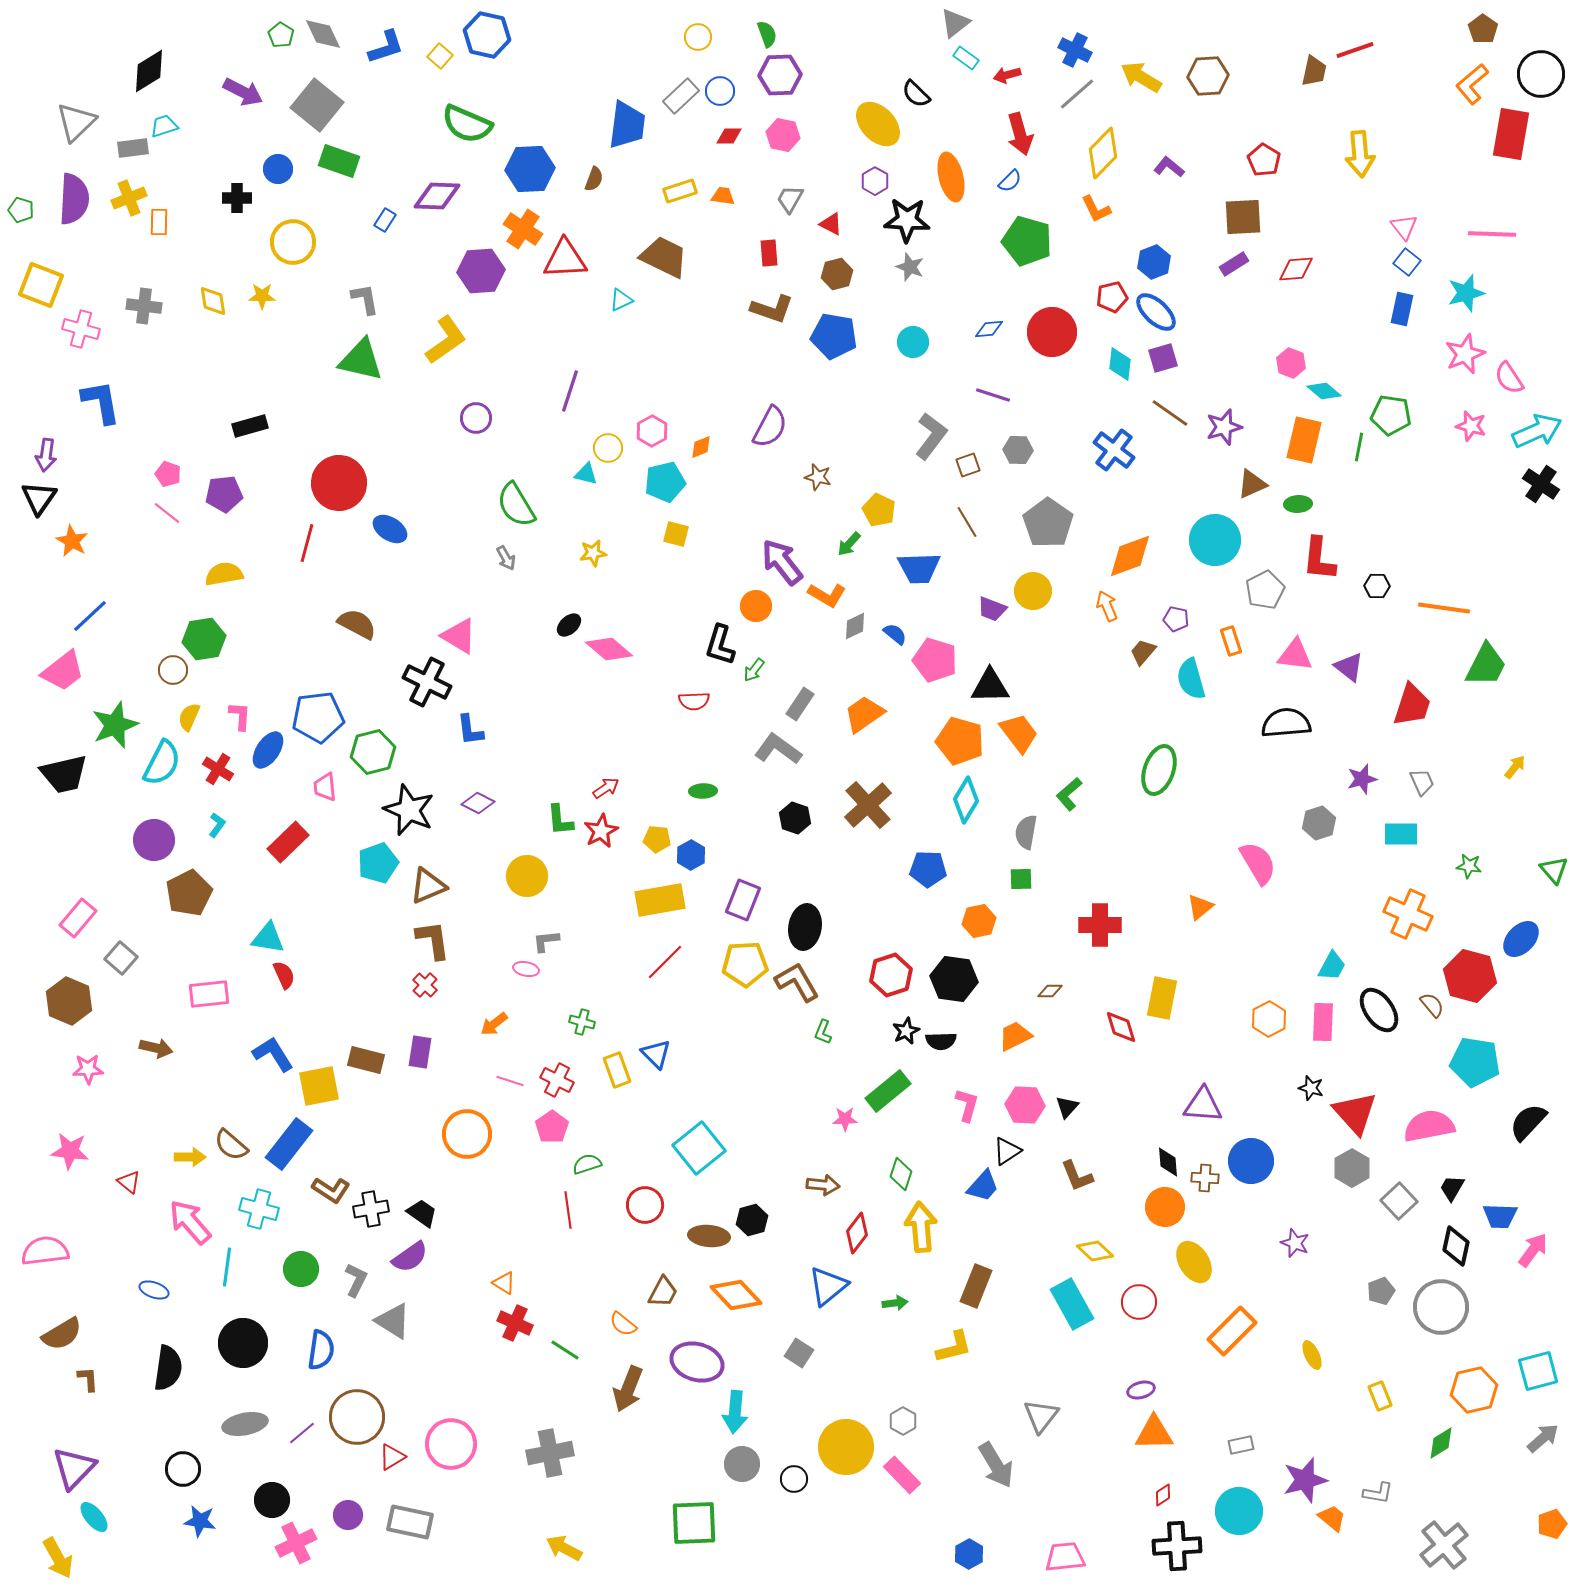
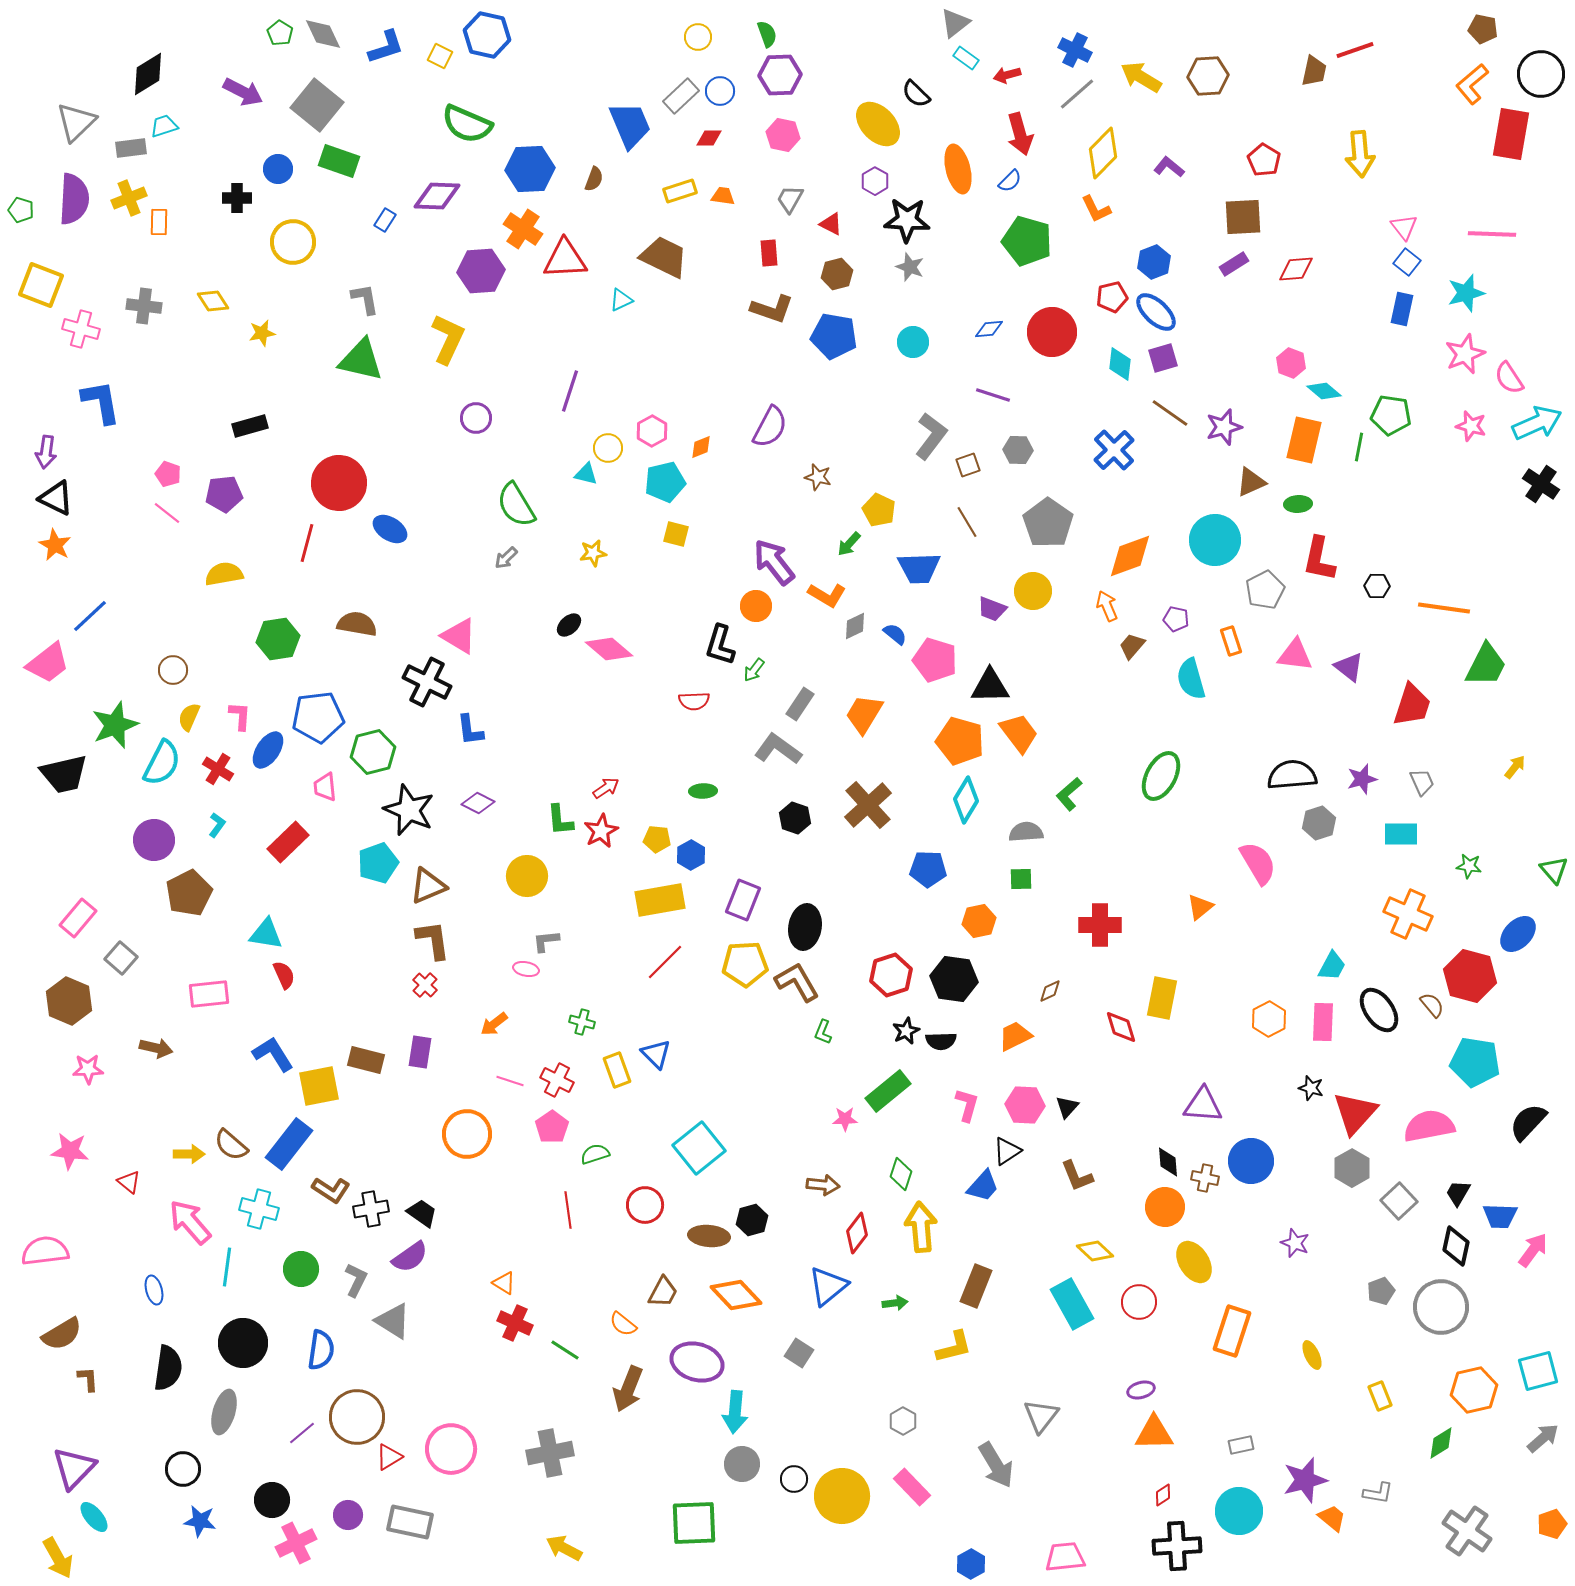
brown pentagon at (1483, 29): rotated 24 degrees counterclockwise
green pentagon at (281, 35): moved 1 px left, 2 px up
yellow square at (440, 56): rotated 15 degrees counterclockwise
black diamond at (149, 71): moved 1 px left, 3 px down
blue trapezoid at (627, 125): moved 3 px right; rotated 30 degrees counterclockwise
red diamond at (729, 136): moved 20 px left, 2 px down
gray rectangle at (133, 148): moved 2 px left
orange ellipse at (951, 177): moved 7 px right, 8 px up
yellow star at (262, 296): moved 37 px down; rotated 12 degrees counterclockwise
yellow diamond at (213, 301): rotated 24 degrees counterclockwise
yellow L-shape at (446, 340): moved 2 px right, 1 px up; rotated 30 degrees counterclockwise
cyan arrow at (1537, 431): moved 8 px up
blue cross at (1114, 450): rotated 9 degrees clockwise
purple arrow at (46, 455): moved 3 px up
brown triangle at (1252, 484): moved 1 px left, 2 px up
black triangle at (39, 498): moved 17 px right; rotated 39 degrees counterclockwise
orange star at (72, 541): moved 17 px left, 4 px down
gray arrow at (506, 558): rotated 75 degrees clockwise
red L-shape at (1319, 559): rotated 6 degrees clockwise
purple arrow at (782, 562): moved 8 px left
brown semicircle at (357, 624): rotated 18 degrees counterclockwise
green hexagon at (204, 639): moved 74 px right
brown trapezoid at (1143, 652): moved 11 px left, 6 px up
pink trapezoid at (63, 671): moved 15 px left, 8 px up
orange trapezoid at (864, 714): rotated 24 degrees counterclockwise
black semicircle at (1286, 723): moved 6 px right, 52 px down
green ellipse at (1159, 770): moved 2 px right, 6 px down; rotated 9 degrees clockwise
gray semicircle at (1026, 832): rotated 76 degrees clockwise
cyan triangle at (268, 938): moved 2 px left, 4 px up
blue ellipse at (1521, 939): moved 3 px left, 5 px up
brown diamond at (1050, 991): rotated 25 degrees counterclockwise
red triangle at (1355, 1113): rotated 24 degrees clockwise
yellow arrow at (190, 1157): moved 1 px left, 3 px up
green semicircle at (587, 1164): moved 8 px right, 10 px up
brown cross at (1205, 1178): rotated 8 degrees clockwise
black trapezoid at (1452, 1188): moved 6 px right, 5 px down
blue ellipse at (154, 1290): rotated 56 degrees clockwise
orange rectangle at (1232, 1331): rotated 27 degrees counterclockwise
gray ellipse at (245, 1424): moved 21 px left, 12 px up; rotated 63 degrees counterclockwise
pink circle at (451, 1444): moved 5 px down
yellow circle at (846, 1447): moved 4 px left, 49 px down
red triangle at (392, 1457): moved 3 px left
pink rectangle at (902, 1475): moved 10 px right, 12 px down
gray cross at (1444, 1545): moved 23 px right, 14 px up; rotated 15 degrees counterclockwise
blue hexagon at (969, 1554): moved 2 px right, 10 px down
